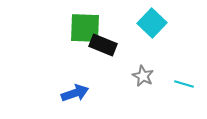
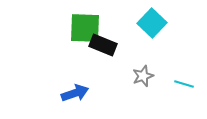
gray star: rotated 25 degrees clockwise
